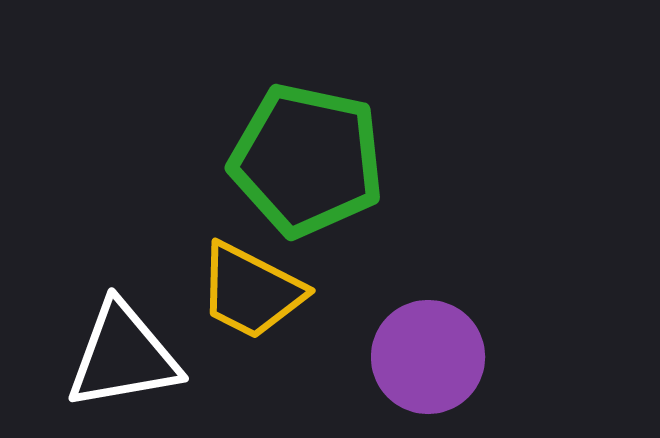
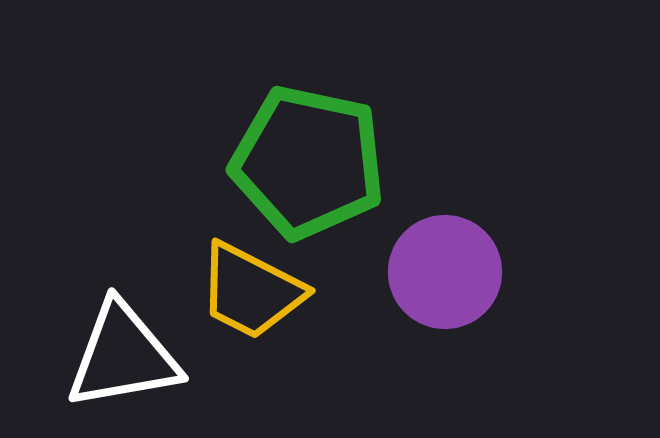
green pentagon: moved 1 px right, 2 px down
purple circle: moved 17 px right, 85 px up
